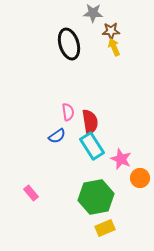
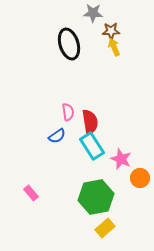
yellow rectangle: rotated 18 degrees counterclockwise
